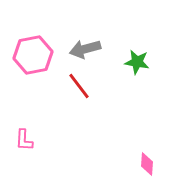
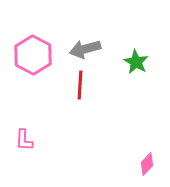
pink hexagon: rotated 21 degrees counterclockwise
green star: moved 1 px left; rotated 20 degrees clockwise
red line: moved 1 px right, 1 px up; rotated 40 degrees clockwise
pink diamond: rotated 40 degrees clockwise
